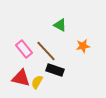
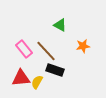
red triangle: rotated 18 degrees counterclockwise
